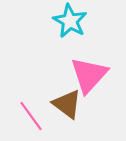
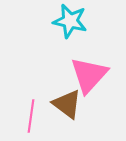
cyan star: rotated 16 degrees counterclockwise
pink line: rotated 44 degrees clockwise
